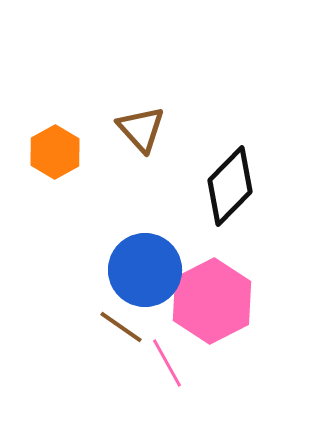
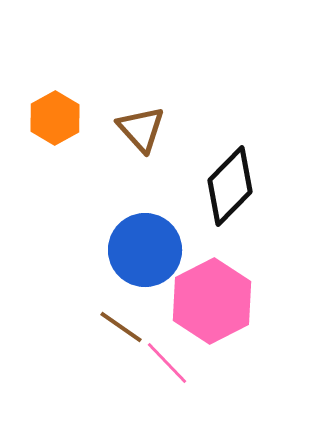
orange hexagon: moved 34 px up
blue circle: moved 20 px up
pink line: rotated 15 degrees counterclockwise
